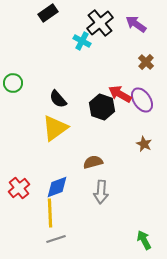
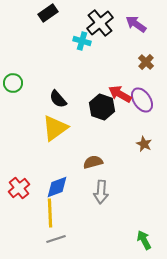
cyan cross: rotated 12 degrees counterclockwise
